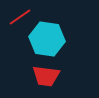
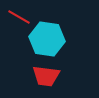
red line: moved 1 px left; rotated 65 degrees clockwise
